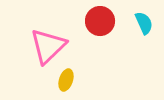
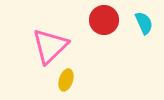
red circle: moved 4 px right, 1 px up
pink triangle: moved 2 px right
